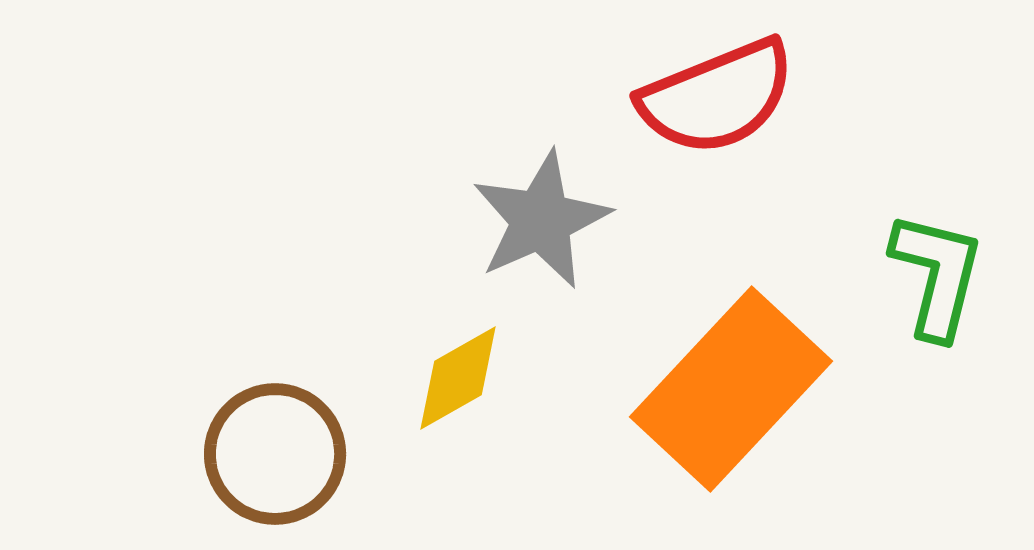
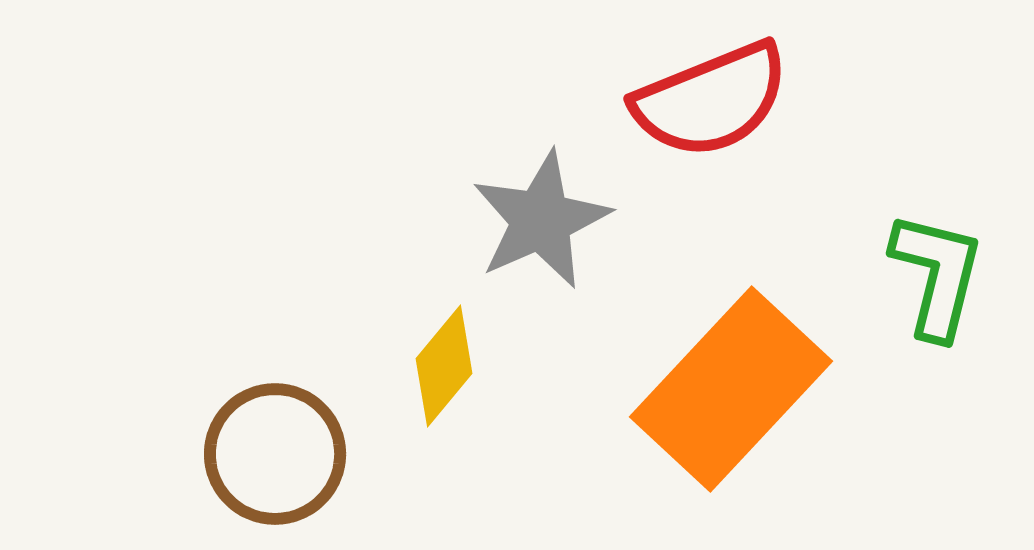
red semicircle: moved 6 px left, 3 px down
yellow diamond: moved 14 px left, 12 px up; rotated 21 degrees counterclockwise
